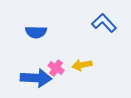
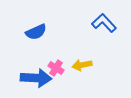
blue semicircle: rotated 25 degrees counterclockwise
